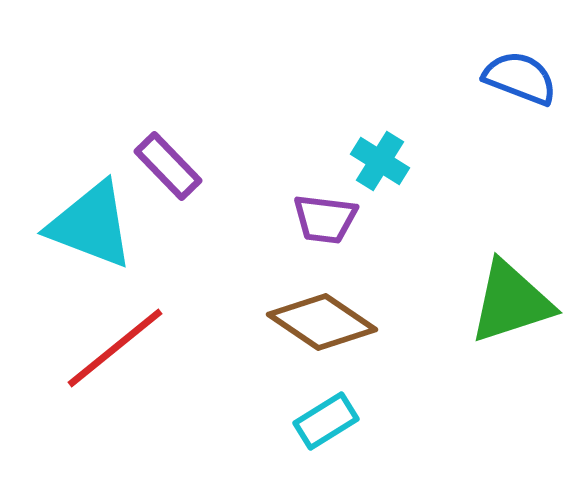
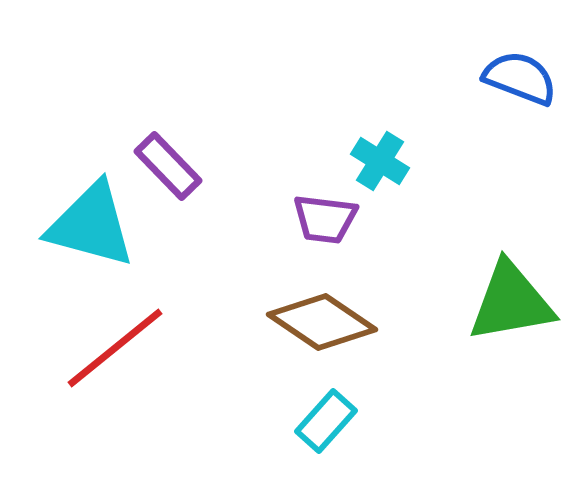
cyan triangle: rotated 6 degrees counterclockwise
green triangle: rotated 8 degrees clockwise
cyan rectangle: rotated 16 degrees counterclockwise
